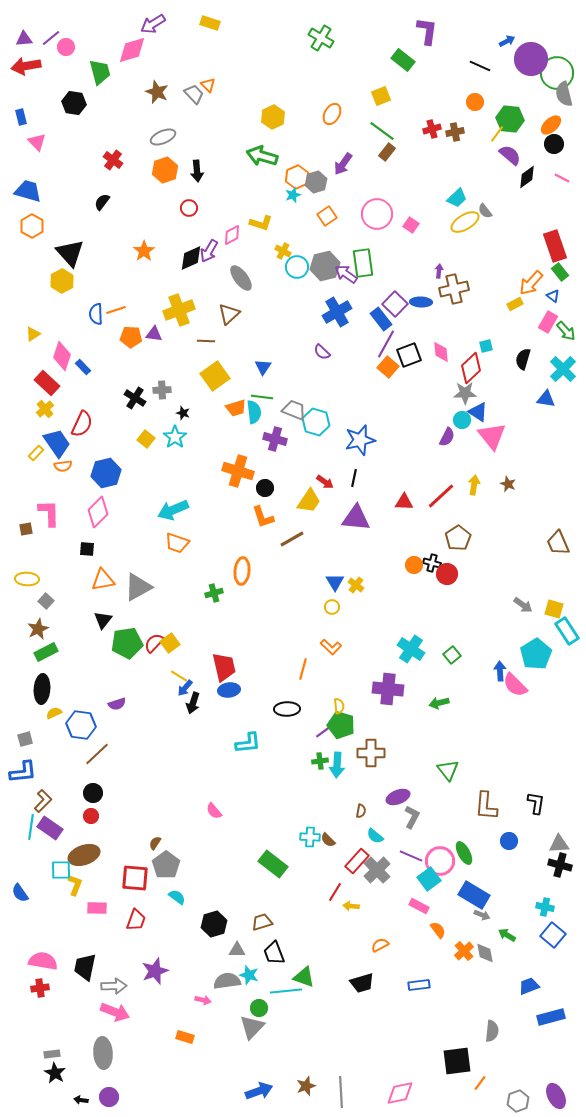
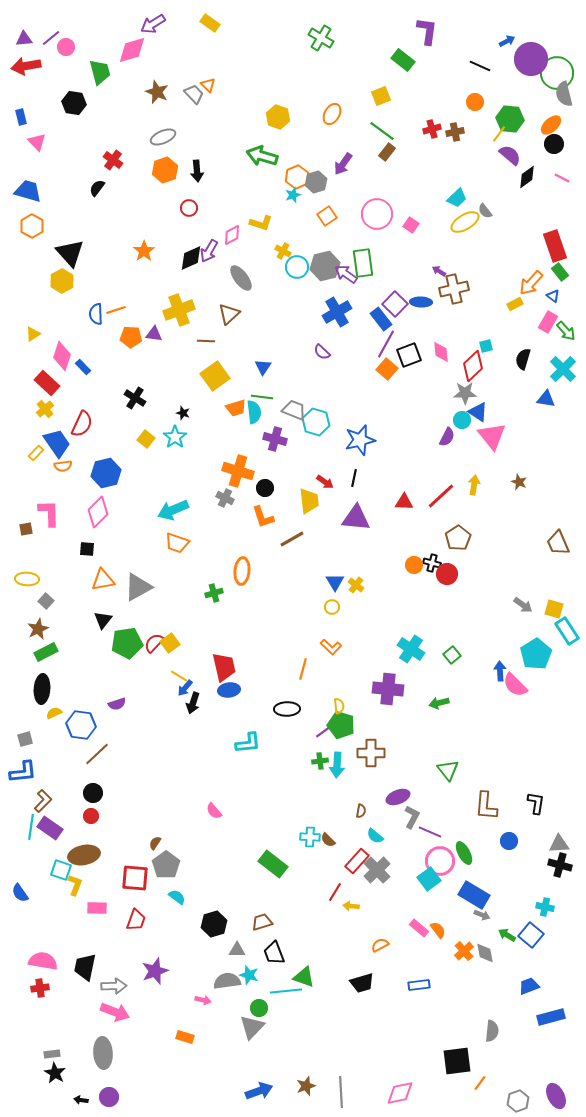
yellow rectangle at (210, 23): rotated 18 degrees clockwise
yellow hexagon at (273, 117): moved 5 px right; rotated 15 degrees counterclockwise
yellow line at (497, 134): moved 2 px right
black semicircle at (102, 202): moved 5 px left, 14 px up
purple arrow at (439, 271): rotated 64 degrees counterclockwise
orange square at (388, 367): moved 1 px left, 2 px down
red diamond at (471, 368): moved 2 px right, 2 px up
gray cross at (162, 390): moved 63 px right, 108 px down; rotated 30 degrees clockwise
brown star at (508, 484): moved 11 px right, 2 px up
yellow trapezoid at (309, 501): rotated 40 degrees counterclockwise
brown ellipse at (84, 855): rotated 8 degrees clockwise
purple line at (411, 856): moved 19 px right, 24 px up
cyan square at (61, 870): rotated 20 degrees clockwise
pink rectangle at (419, 906): moved 22 px down; rotated 12 degrees clockwise
blue square at (553, 935): moved 22 px left
